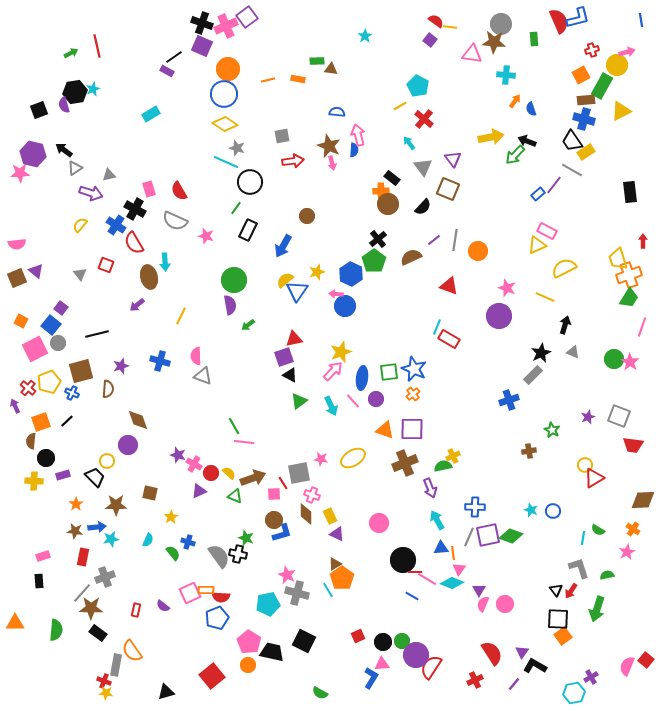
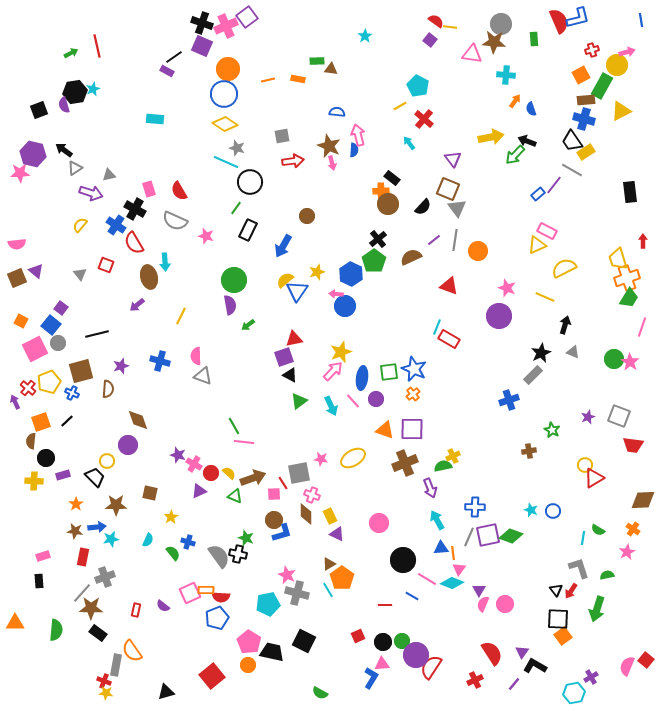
cyan rectangle at (151, 114): moved 4 px right, 5 px down; rotated 36 degrees clockwise
gray triangle at (423, 167): moved 34 px right, 41 px down
orange cross at (629, 275): moved 2 px left, 3 px down
purple arrow at (15, 406): moved 4 px up
brown triangle at (335, 564): moved 6 px left
red line at (415, 572): moved 30 px left, 33 px down
